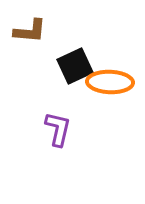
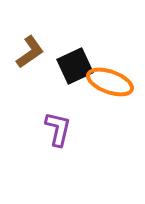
brown L-shape: moved 21 px down; rotated 40 degrees counterclockwise
orange ellipse: rotated 18 degrees clockwise
